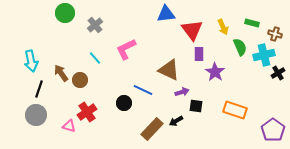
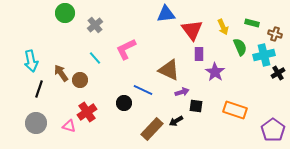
gray circle: moved 8 px down
